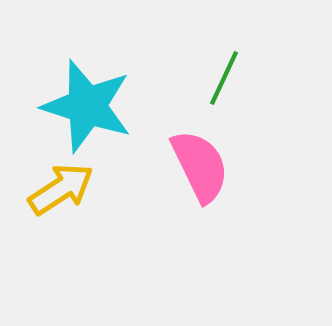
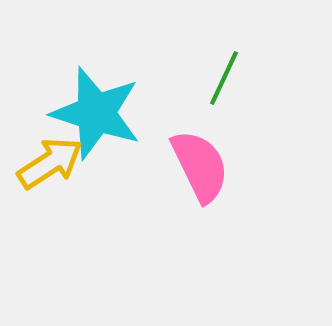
cyan star: moved 9 px right, 7 px down
yellow arrow: moved 11 px left, 26 px up
